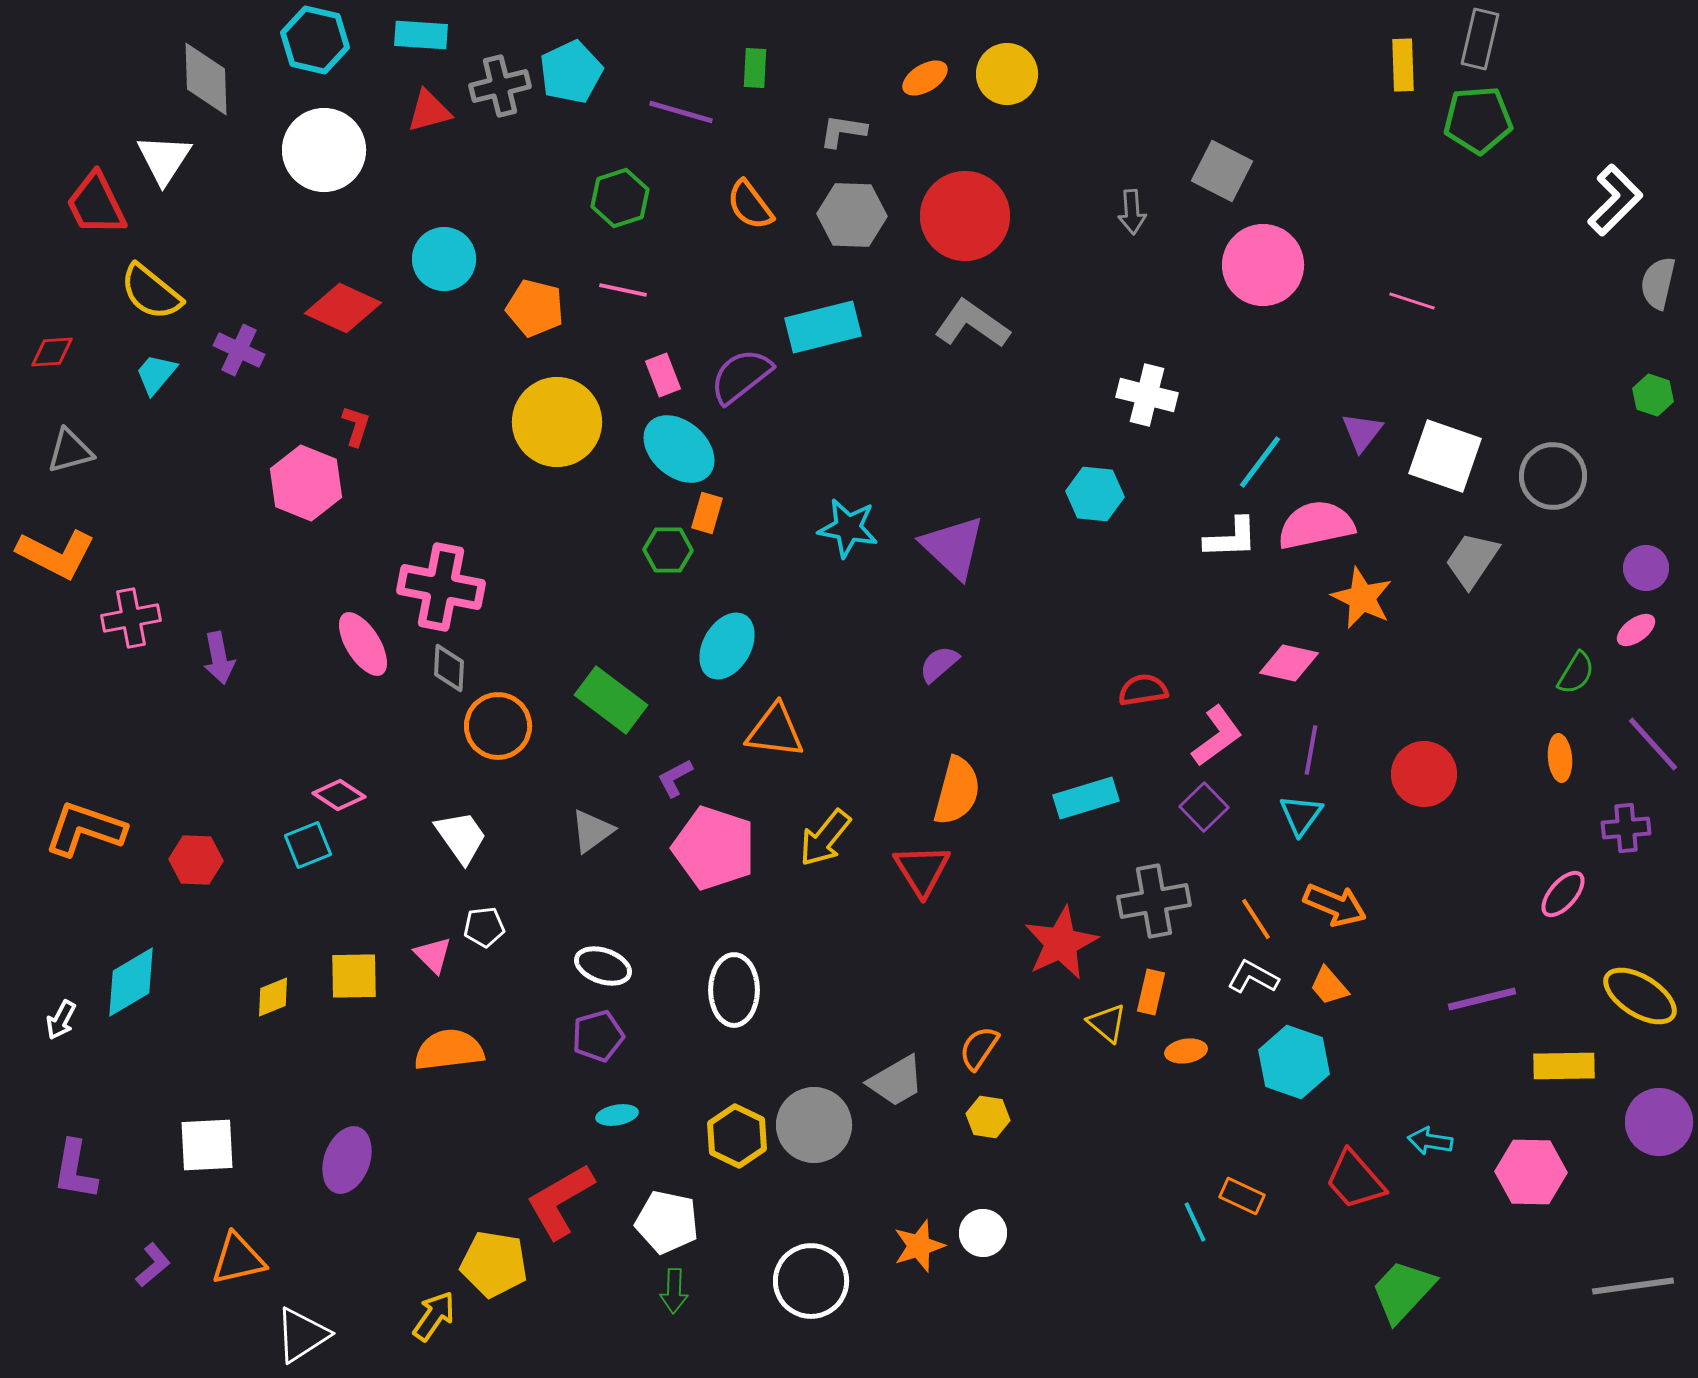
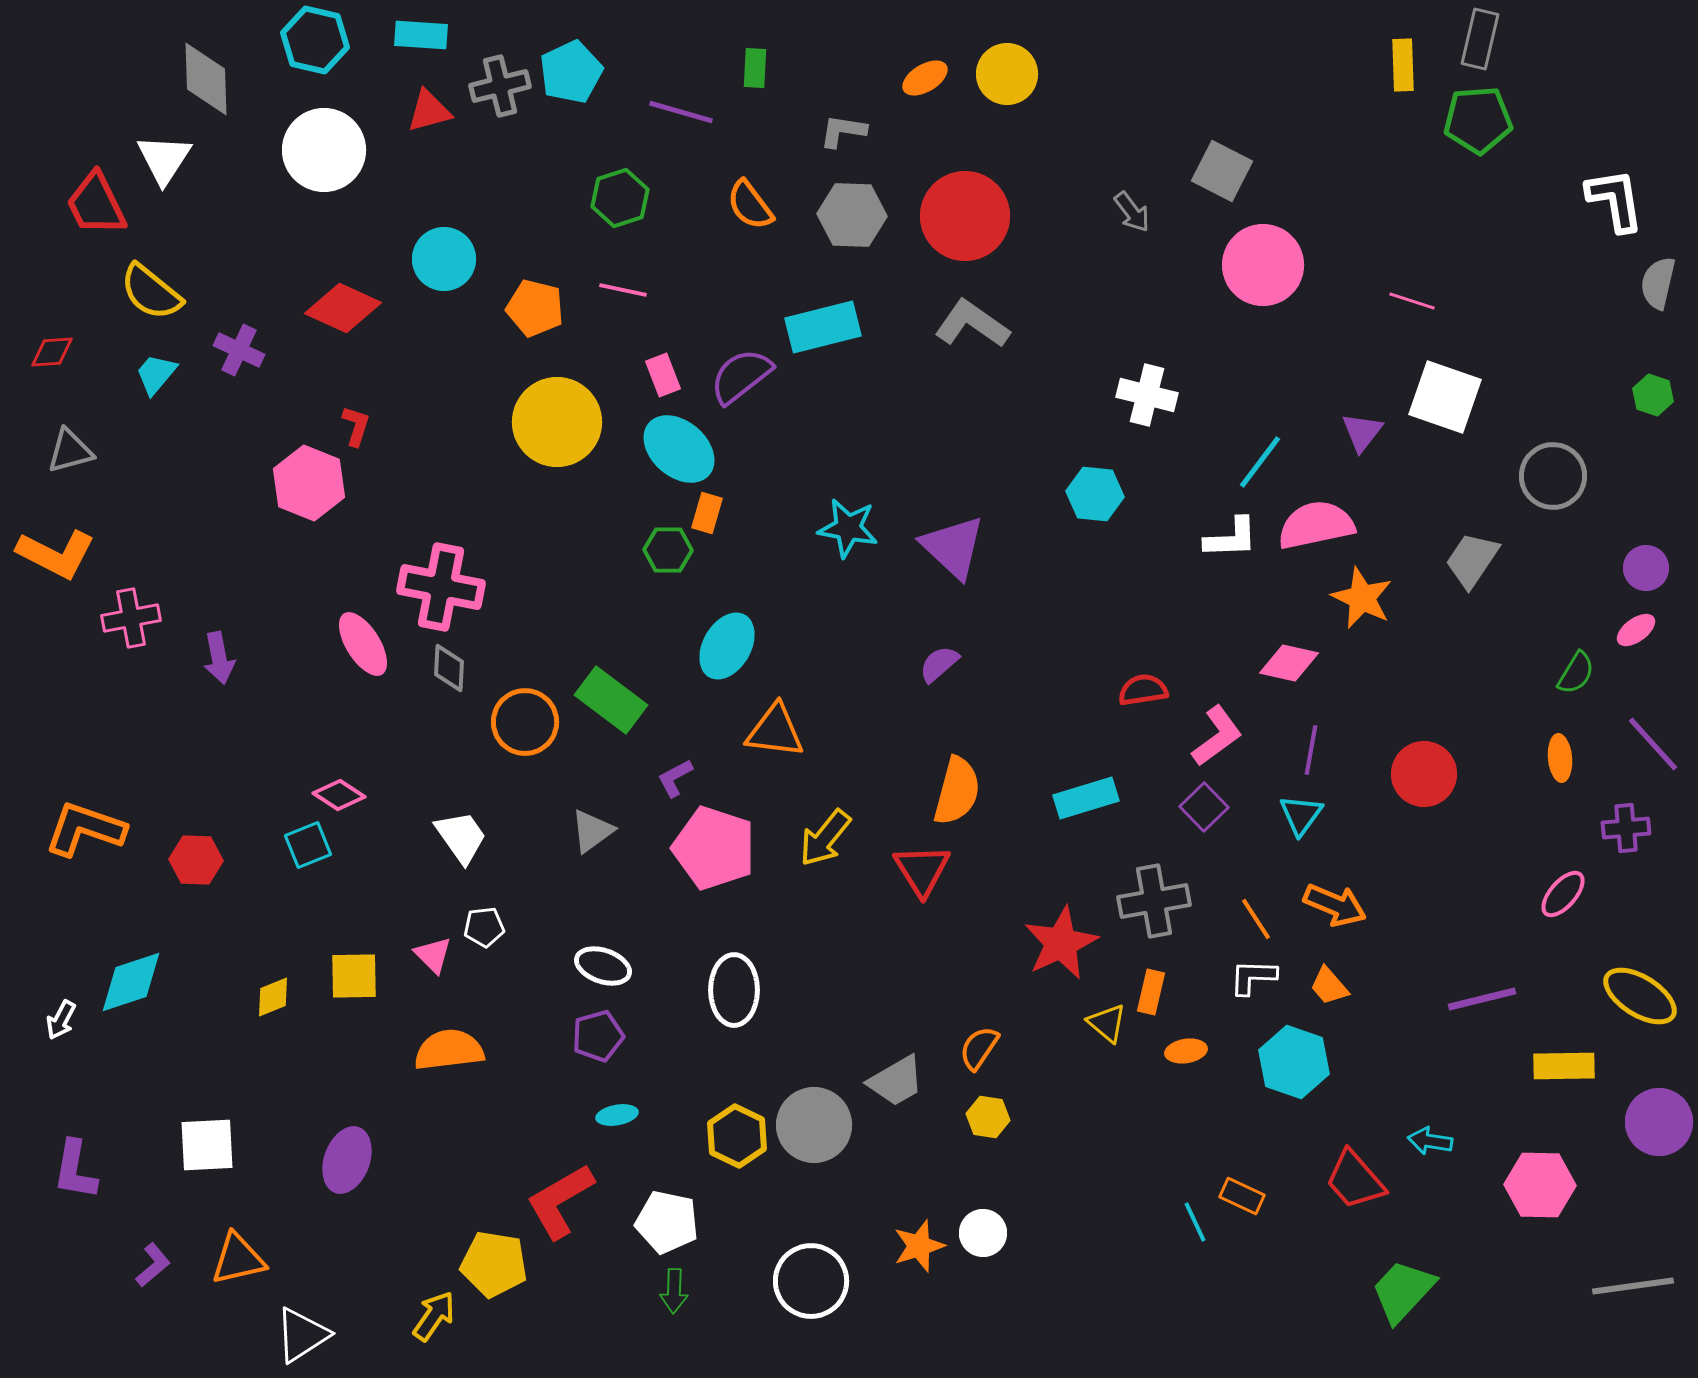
white L-shape at (1615, 200): rotated 54 degrees counterclockwise
gray arrow at (1132, 212): rotated 33 degrees counterclockwise
white square at (1445, 456): moved 59 px up
pink hexagon at (306, 483): moved 3 px right
orange circle at (498, 726): moved 27 px right, 4 px up
white L-shape at (1253, 977): rotated 27 degrees counterclockwise
cyan diamond at (131, 982): rotated 12 degrees clockwise
pink hexagon at (1531, 1172): moved 9 px right, 13 px down
